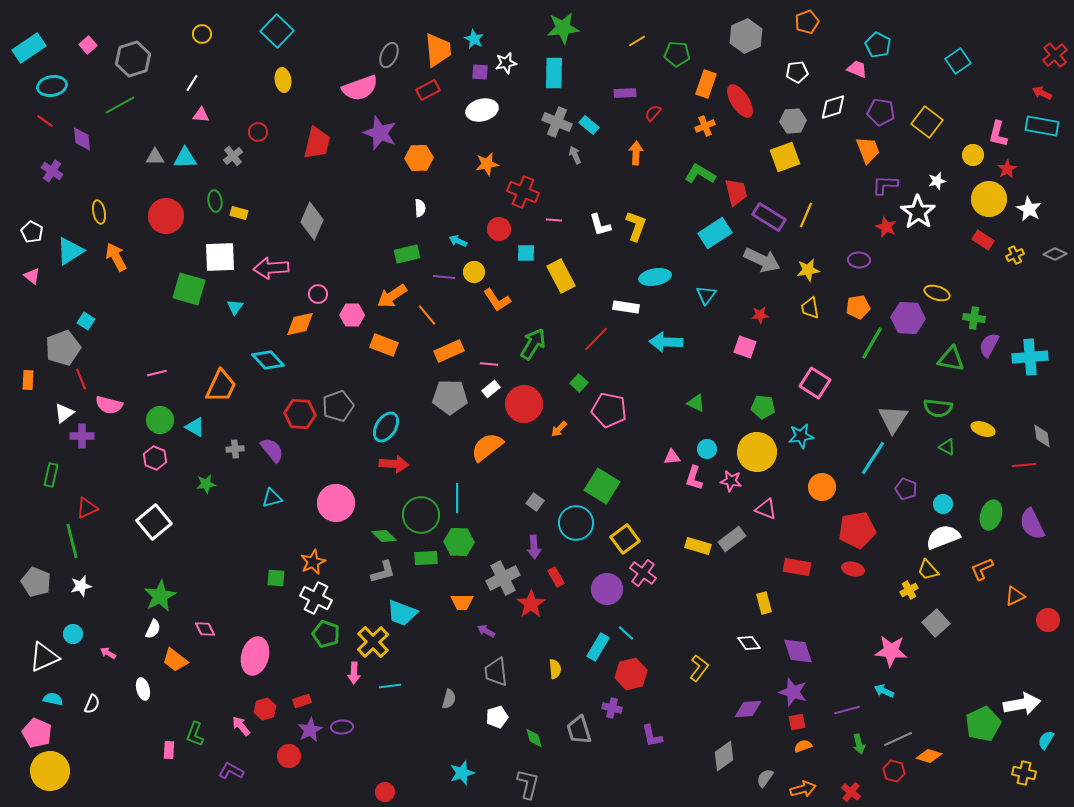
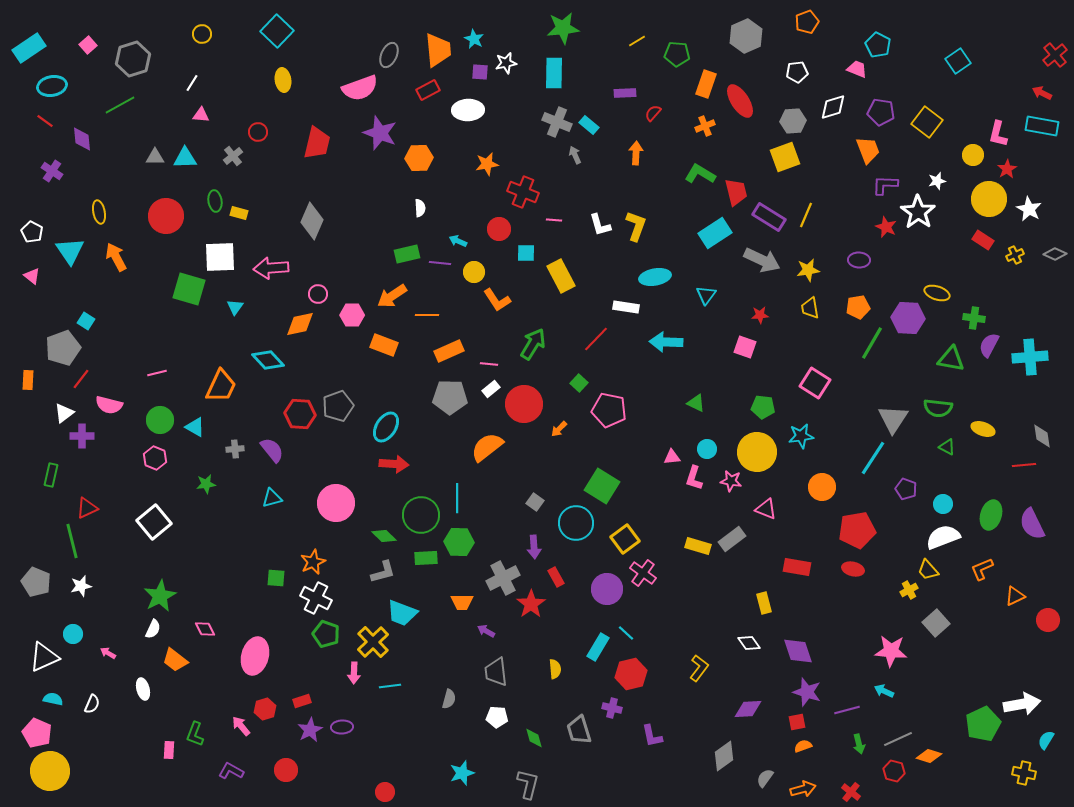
white ellipse at (482, 110): moved 14 px left; rotated 12 degrees clockwise
cyan triangle at (70, 251): rotated 32 degrees counterclockwise
purple line at (444, 277): moved 4 px left, 14 px up
orange line at (427, 315): rotated 50 degrees counterclockwise
red line at (81, 379): rotated 60 degrees clockwise
purple star at (793, 692): moved 14 px right
white pentagon at (497, 717): rotated 20 degrees clockwise
red circle at (289, 756): moved 3 px left, 14 px down
